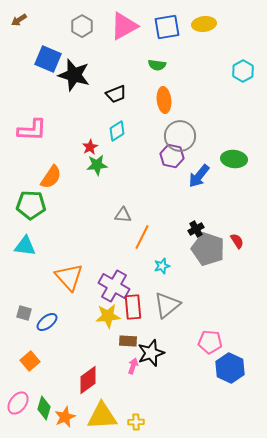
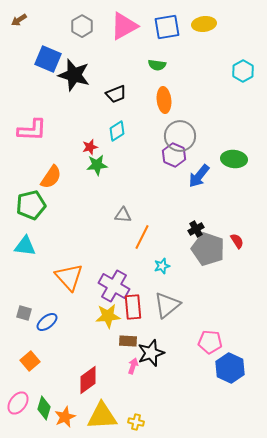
red star at (90, 147): rotated 14 degrees clockwise
purple hexagon at (172, 156): moved 2 px right, 1 px up; rotated 10 degrees clockwise
green pentagon at (31, 205): rotated 16 degrees counterclockwise
yellow cross at (136, 422): rotated 14 degrees clockwise
